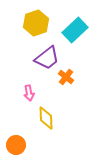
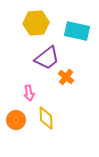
yellow hexagon: rotated 15 degrees clockwise
cyan rectangle: moved 2 px right, 1 px down; rotated 55 degrees clockwise
orange circle: moved 25 px up
